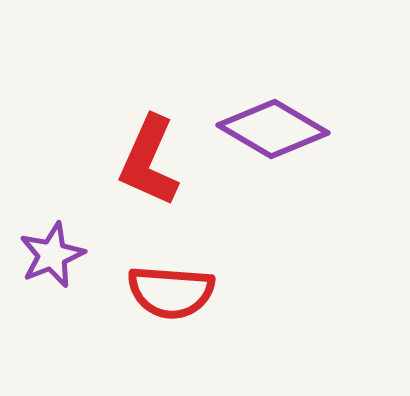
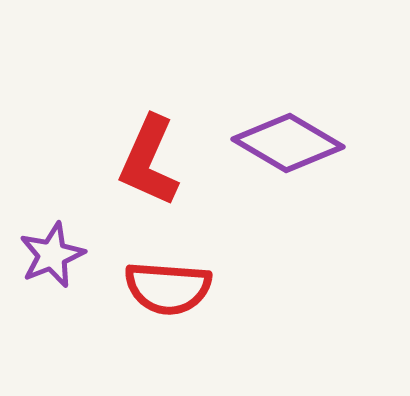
purple diamond: moved 15 px right, 14 px down
red semicircle: moved 3 px left, 4 px up
